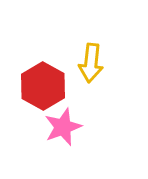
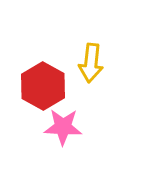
pink star: rotated 24 degrees clockwise
